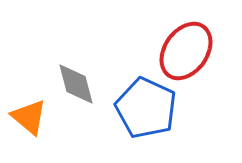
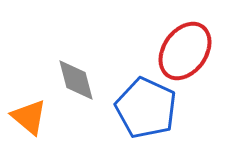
red ellipse: moved 1 px left
gray diamond: moved 4 px up
